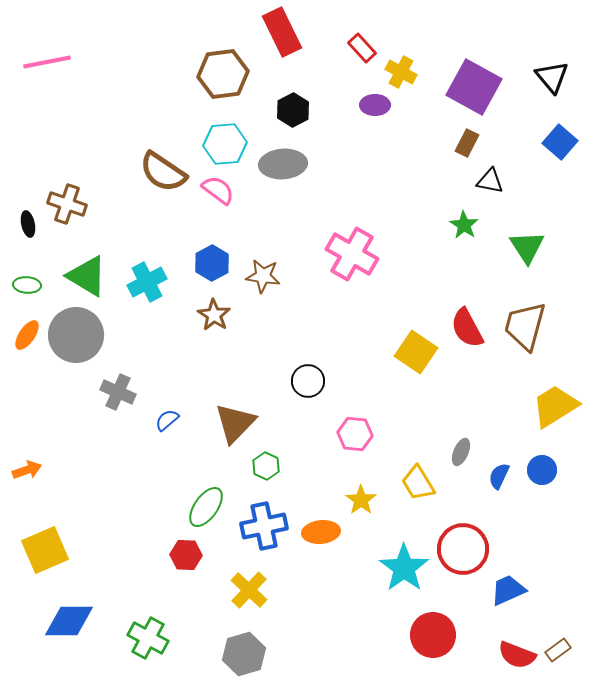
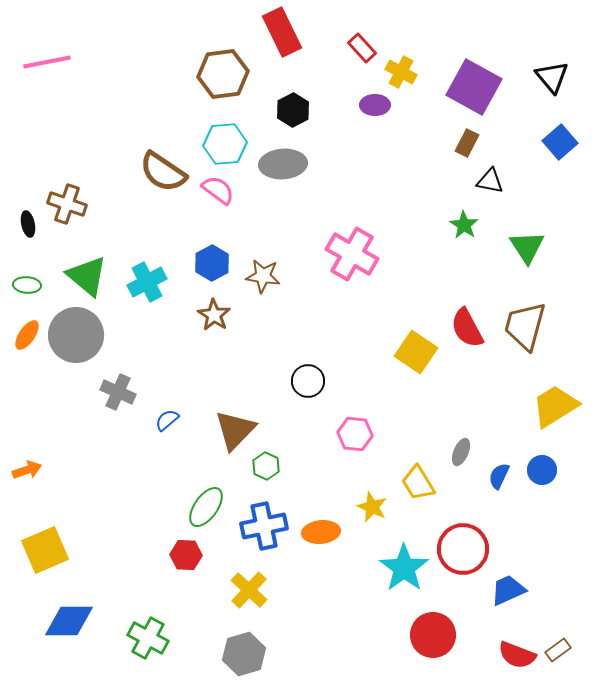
blue square at (560, 142): rotated 8 degrees clockwise
green triangle at (87, 276): rotated 9 degrees clockwise
brown triangle at (235, 423): moved 7 px down
yellow star at (361, 500): moved 11 px right, 7 px down; rotated 12 degrees counterclockwise
